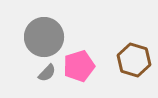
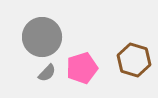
gray circle: moved 2 px left
pink pentagon: moved 3 px right, 2 px down
